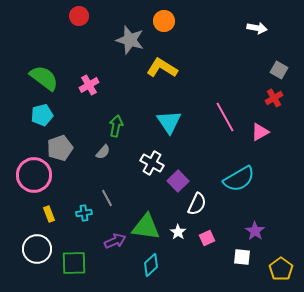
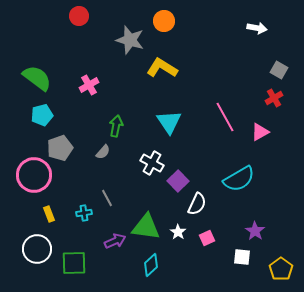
green semicircle: moved 7 px left
